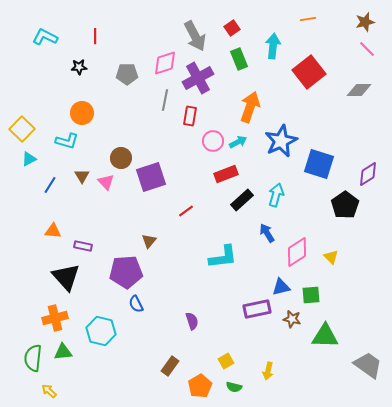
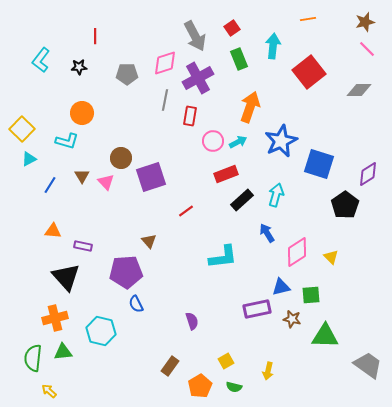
cyan L-shape at (45, 37): moved 4 px left, 23 px down; rotated 80 degrees counterclockwise
brown triangle at (149, 241): rotated 21 degrees counterclockwise
